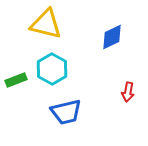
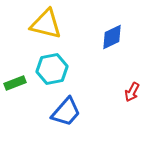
cyan hexagon: rotated 20 degrees clockwise
green rectangle: moved 1 px left, 3 px down
red arrow: moved 4 px right; rotated 18 degrees clockwise
blue trapezoid: rotated 36 degrees counterclockwise
